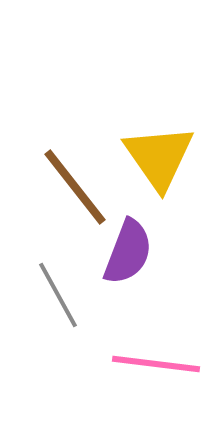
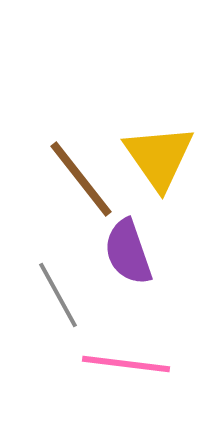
brown line: moved 6 px right, 8 px up
purple semicircle: rotated 140 degrees clockwise
pink line: moved 30 px left
